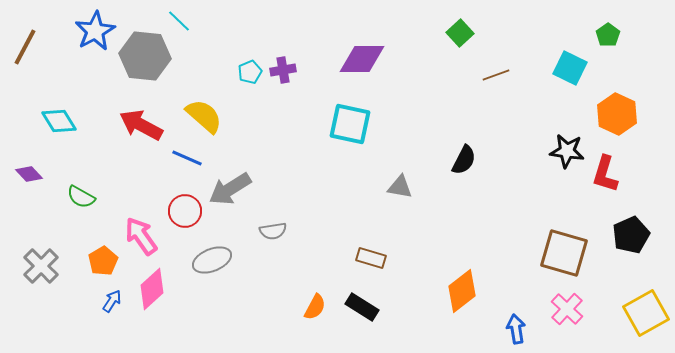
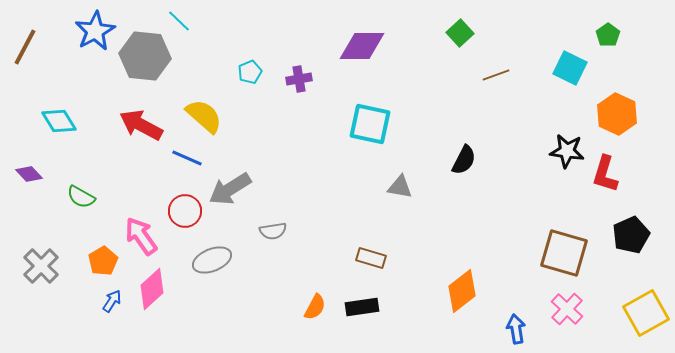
purple diamond at (362, 59): moved 13 px up
purple cross at (283, 70): moved 16 px right, 9 px down
cyan square at (350, 124): moved 20 px right
black rectangle at (362, 307): rotated 40 degrees counterclockwise
